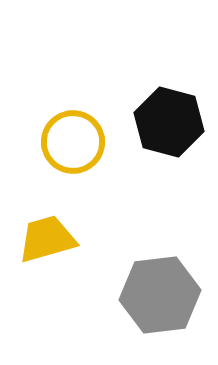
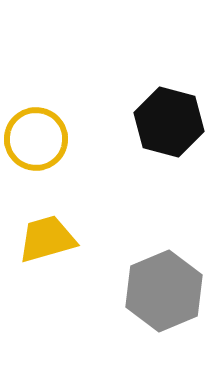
yellow circle: moved 37 px left, 3 px up
gray hexagon: moved 4 px right, 4 px up; rotated 16 degrees counterclockwise
